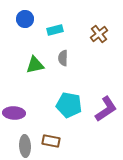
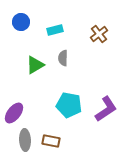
blue circle: moved 4 px left, 3 px down
green triangle: rotated 18 degrees counterclockwise
purple ellipse: rotated 55 degrees counterclockwise
gray ellipse: moved 6 px up
